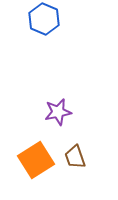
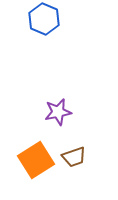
brown trapezoid: moved 1 px left; rotated 90 degrees counterclockwise
